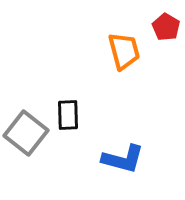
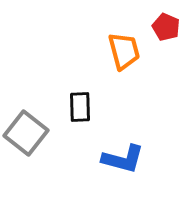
red pentagon: rotated 8 degrees counterclockwise
black rectangle: moved 12 px right, 8 px up
